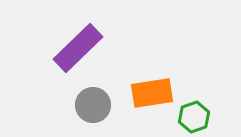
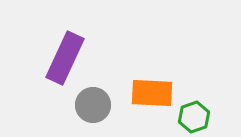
purple rectangle: moved 13 px left, 10 px down; rotated 21 degrees counterclockwise
orange rectangle: rotated 12 degrees clockwise
